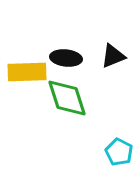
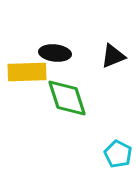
black ellipse: moved 11 px left, 5 px up
cyan pentagon: moved 1 px left, 2 px down
